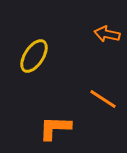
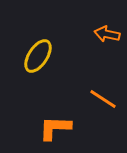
yellow ellipse: moved 4 px right
